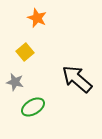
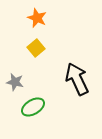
yellow square: moved 11 px right, 4 px up
black arrow: rotated 24 degrees clockwise
